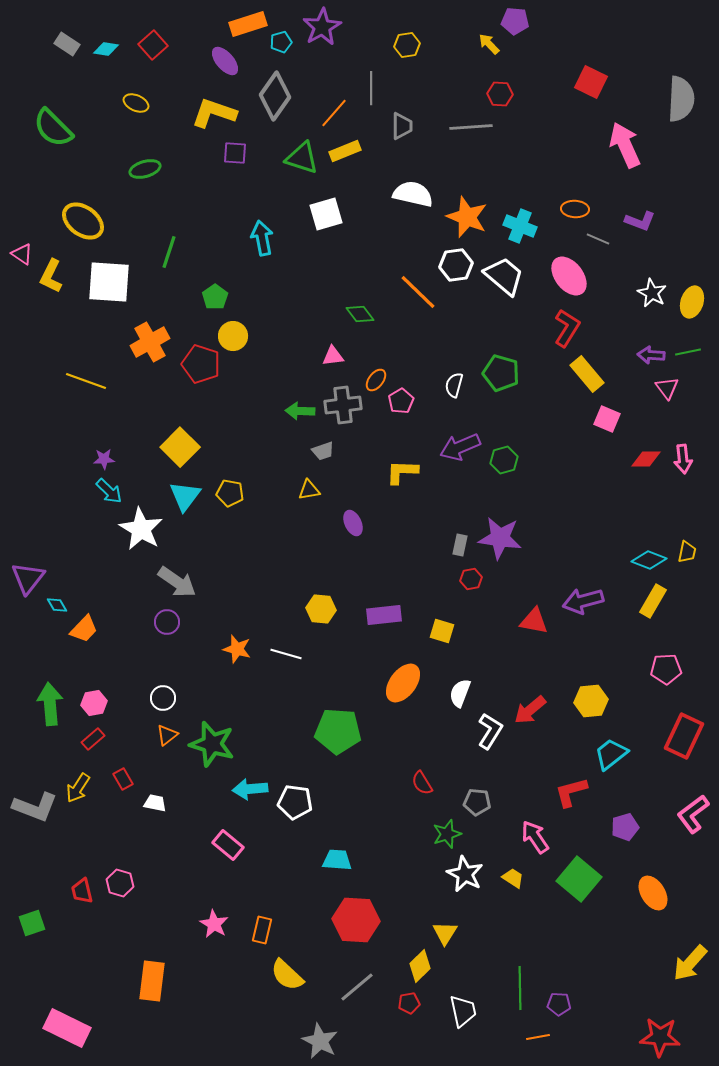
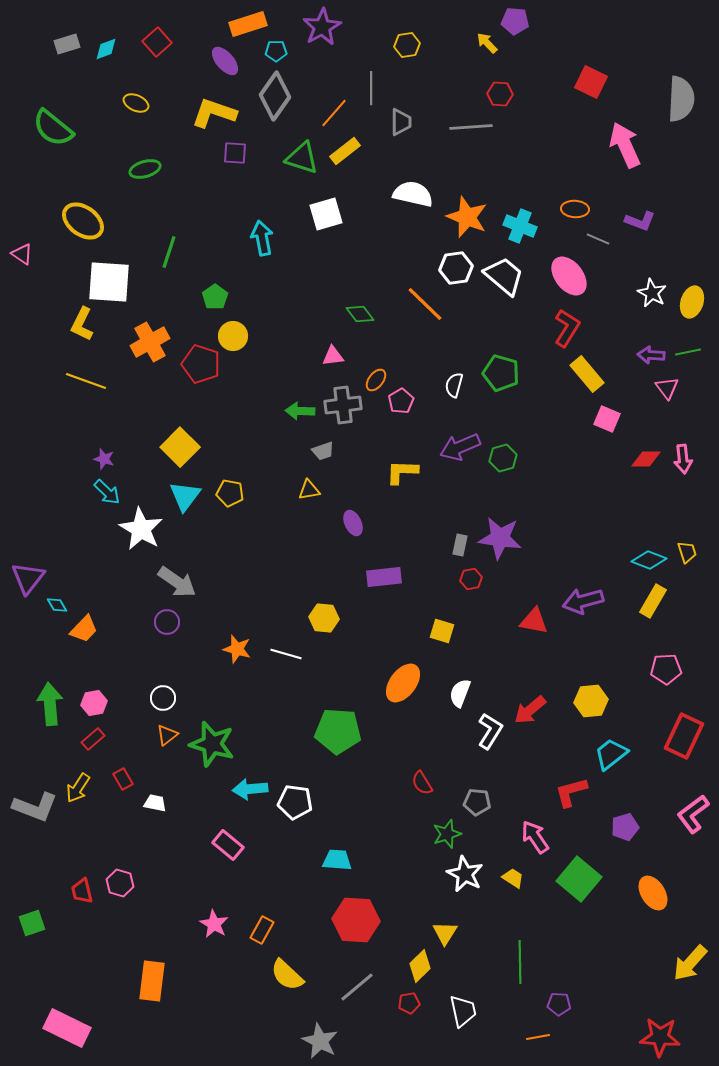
cyan pentagon at (281, 42): moved 5 px left, 9 px down; rotated 15 degrees clockwise
gray rectangle at (67, 44): rotated 50 degrees counterclockwise
yellow arrow at (489, 44): moved 2 px left, 1 px up
red square at (153, 45): moved 4 px right, 3 px up
cyan diamond at (106, 49): rotated 30 degrees counterclockwise
gray trapezoid at (402, 126): moved 1 px left, 4 px up
green semicircle at (53, 128): rotated 6 degrees counterclockwise
yellow rectangle at (345, 151): rotated 16 degrees counterclockwise
white hexagon at (456, 265): moved 3 px down
yellow L-shape at (51, 276): moved 31 px right, 48 px down
orange line at (418, 292): moved 7 px right, 12 px down
purple star at (104, 459): rotated 20 degrees clockwise
green hexagon at (504, 460): moved 1 px left, 2 px up
cyan arrow at (109, 491): moved 2 px left, 1 px down
yellow trapezoid at (687, 552): rotated 30 degrees counterclockwise
yellow hexagon at (321, 609): moved 3 px right, 9 px down
purple rectangle at (384, 615): moved 38 px up
orange rectangle at (262, 930): rotated 16 degrees clockwise
green line at (520, 988): moved 26 px up
